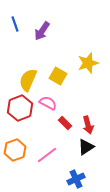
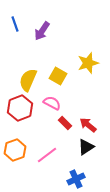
pink semicircle: moved 4 px right
red arrow: rotated 144 degrees clockwise
